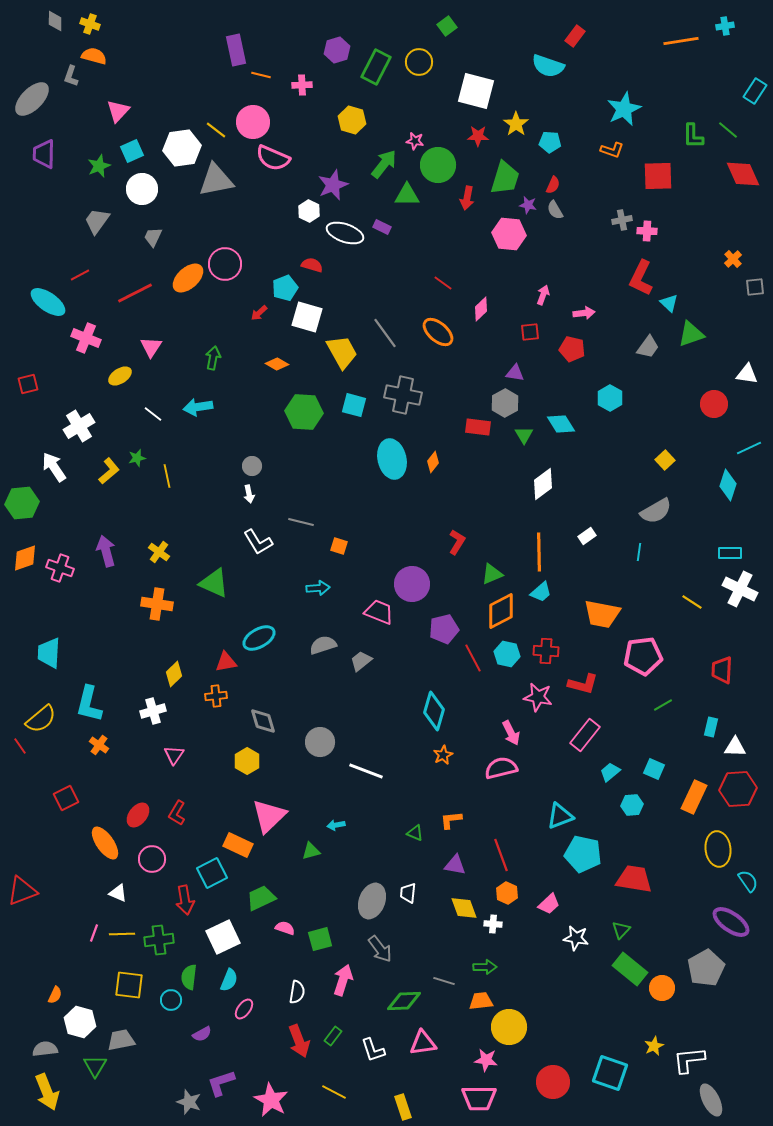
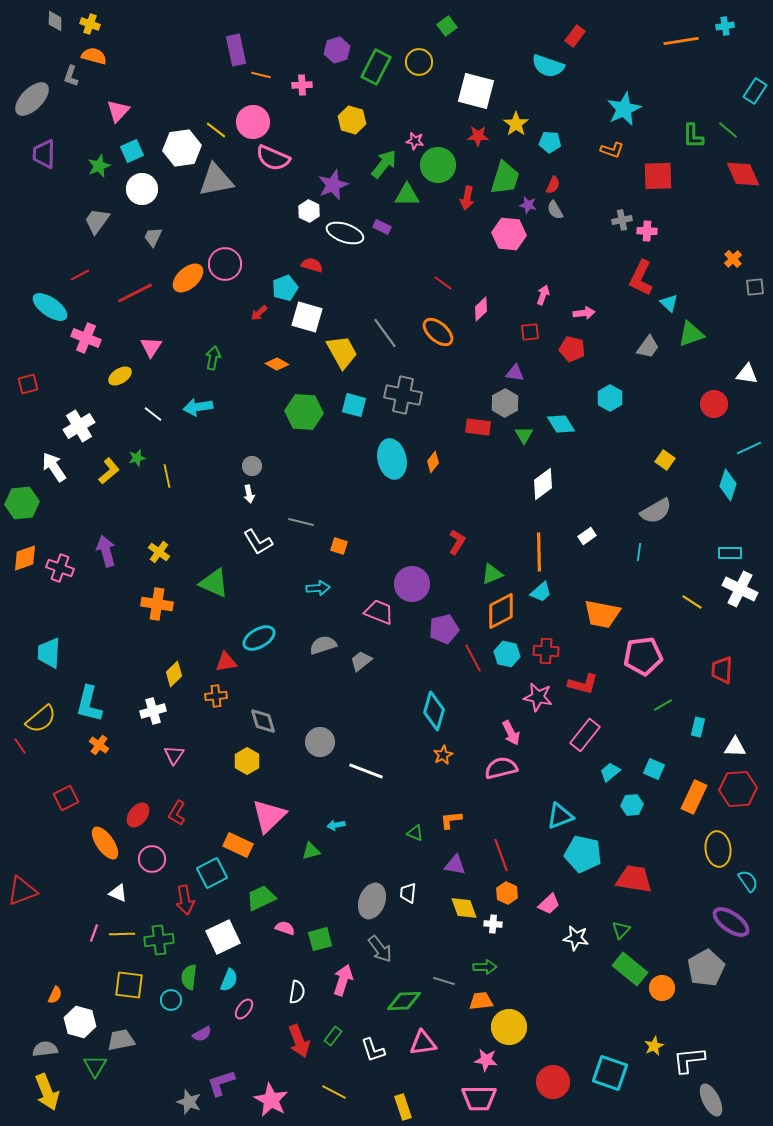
cyan ellipse at (48, 302): moved 2 px right, 5 px down
yellow square at (665, 460): rotated 12 degrees counterclockwise
cyan rectangle at (711, 727): moved 13 px left
